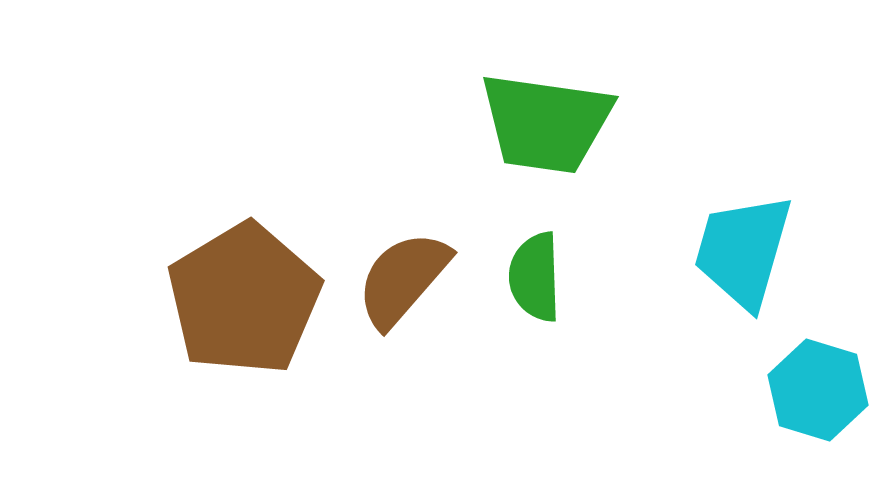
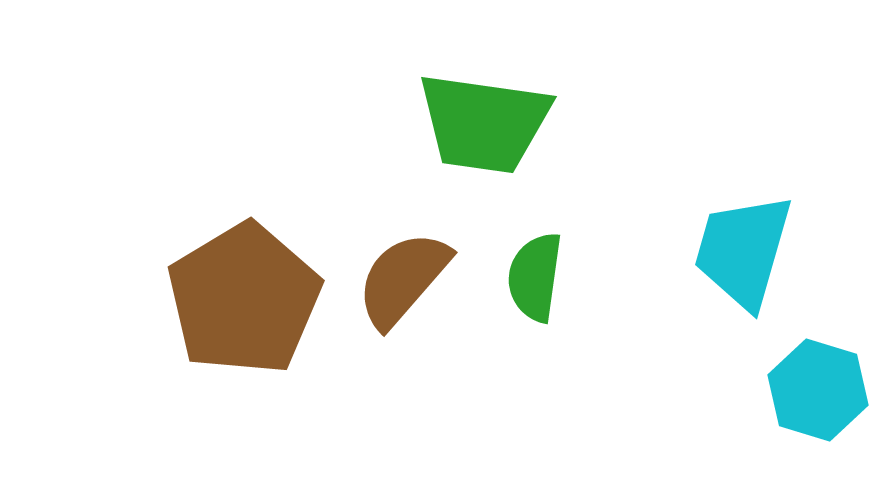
green trapezoid: moved 62 px left
green semicircle: rotated 10 degrees clockwise
